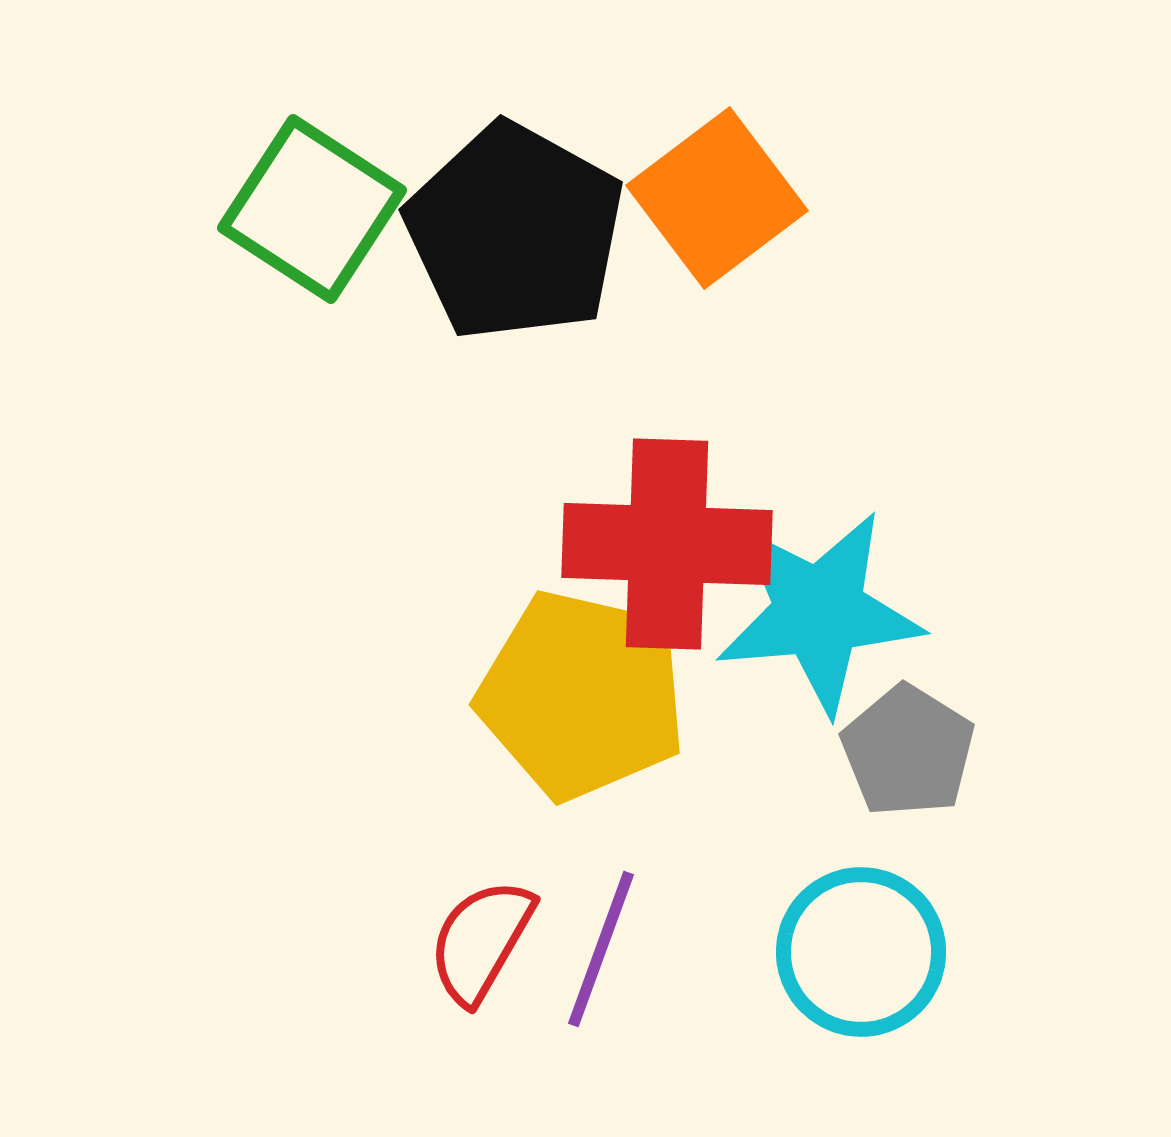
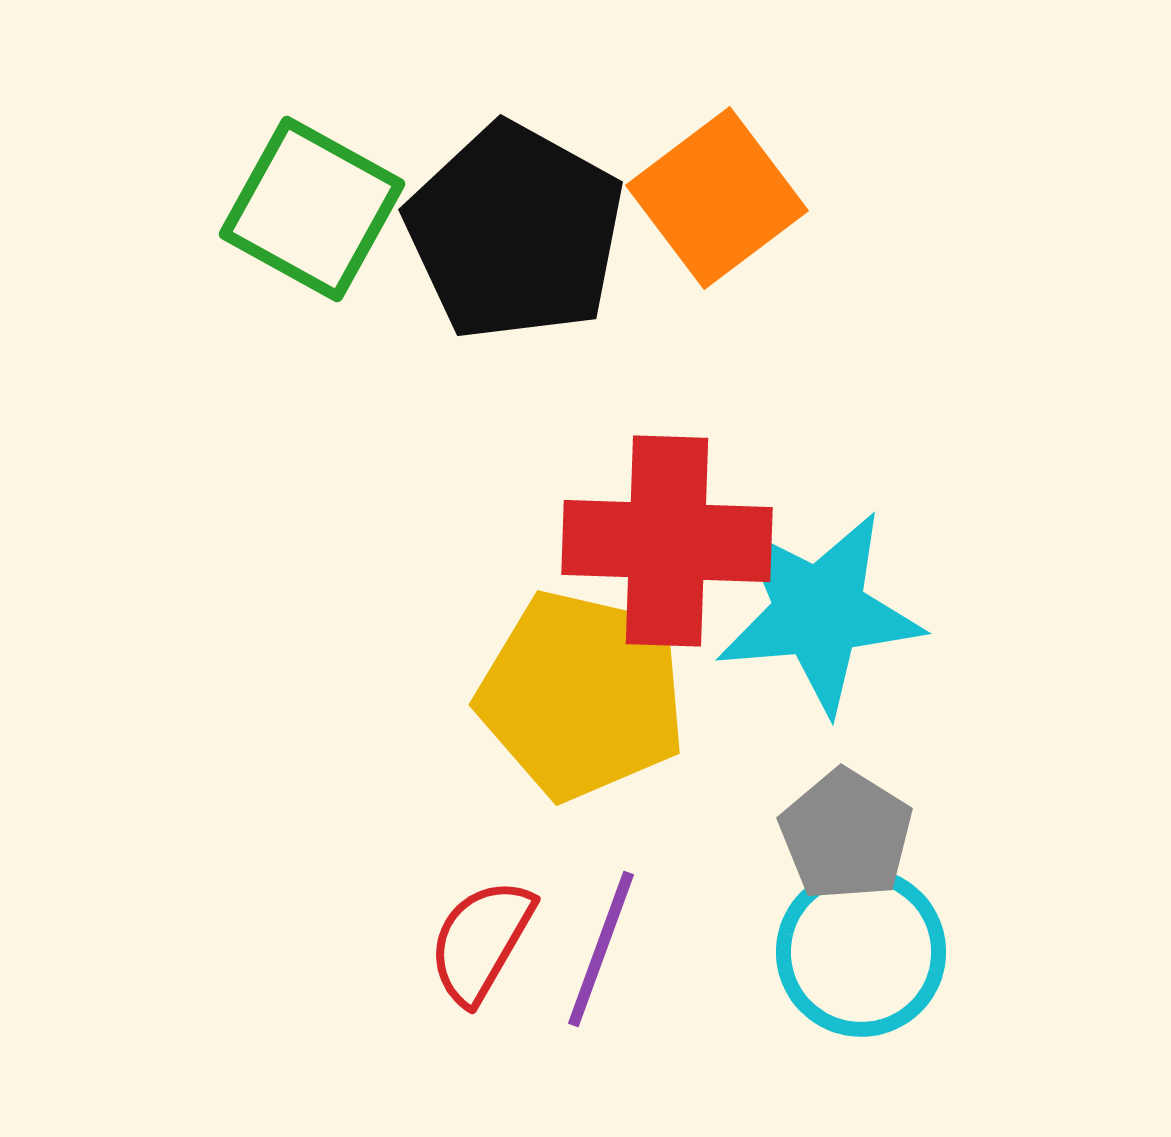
green square: rotated 4 degrees counterclockwise
red cross: moved 3 px up
gray pentagon: moved 62 px left, 84 px down
